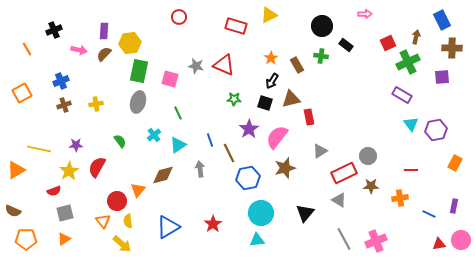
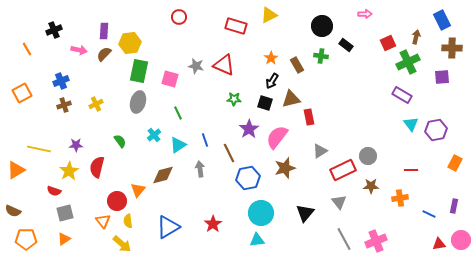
yellow cross at (96, 104): rotated 16 degrees counterclockwise
blue line at (210, 140): moved 5 px left
red semicircle at (97, 167): rotated 15 degrees counterclockwise
red rectangle at (344, 173): moved 1 px left, 3 px up
red semicircle at (54, 191): rotated 40 degrees clockwise
gray triangle at (339, 200): moved 2 px down; rotated 21 degrees clockwise
